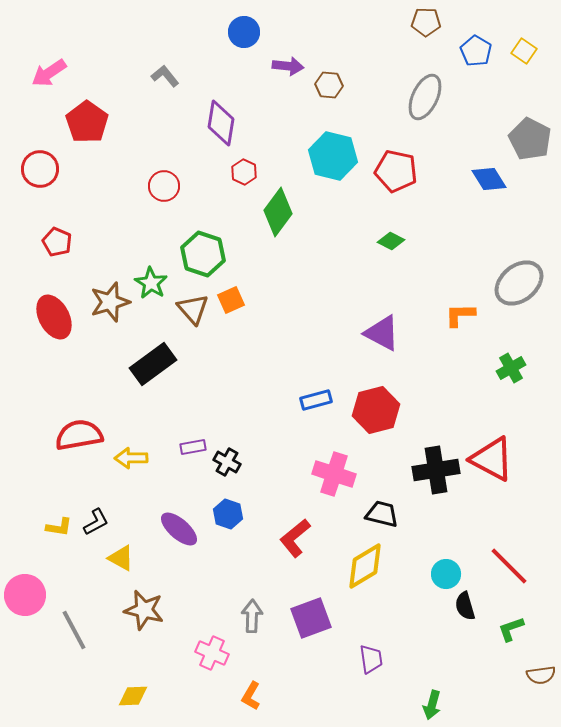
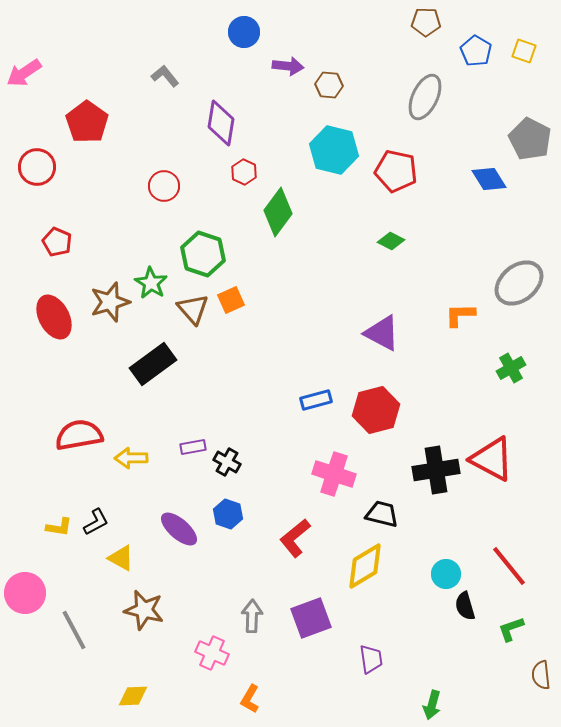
yellow square at (524, 51): rotated 15 degrees counterclockwise
pink arrow at (49, 73): moved 25 px left
cyan hexagon at (333, 156): moved 1 px right, 6 px up
red circle at (40, 169): moved 3 px left, 2 px up
red line at (509, 566): rotated 6 degrees clockwise
pink circle at (25, 595): moved 2 px up
brown semicircle at (541, 675): rotated 92 degrees clockwise
orange L-shape at (251, 696): moved 1 px left, 3 px down
